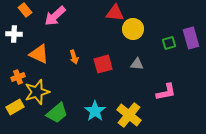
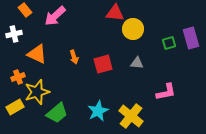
white cross: rotated 14 degrees counterclockwise
orange triangle: moved 2 px left
gray triangle: moved 1 px up
cyan star: moved 3 px right; rotated 10 degrees clockwise
yellow cross: moved 2 px right, 1 px down
